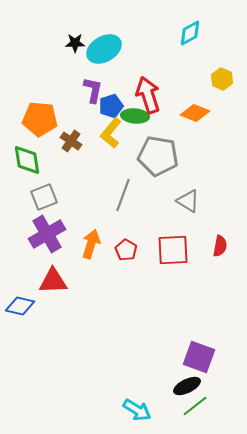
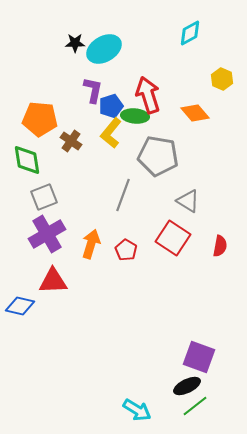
orange diamond: rotated 28 degrees clockwise
red square: moved 12 px up; rotated 36 degrees clockwise
